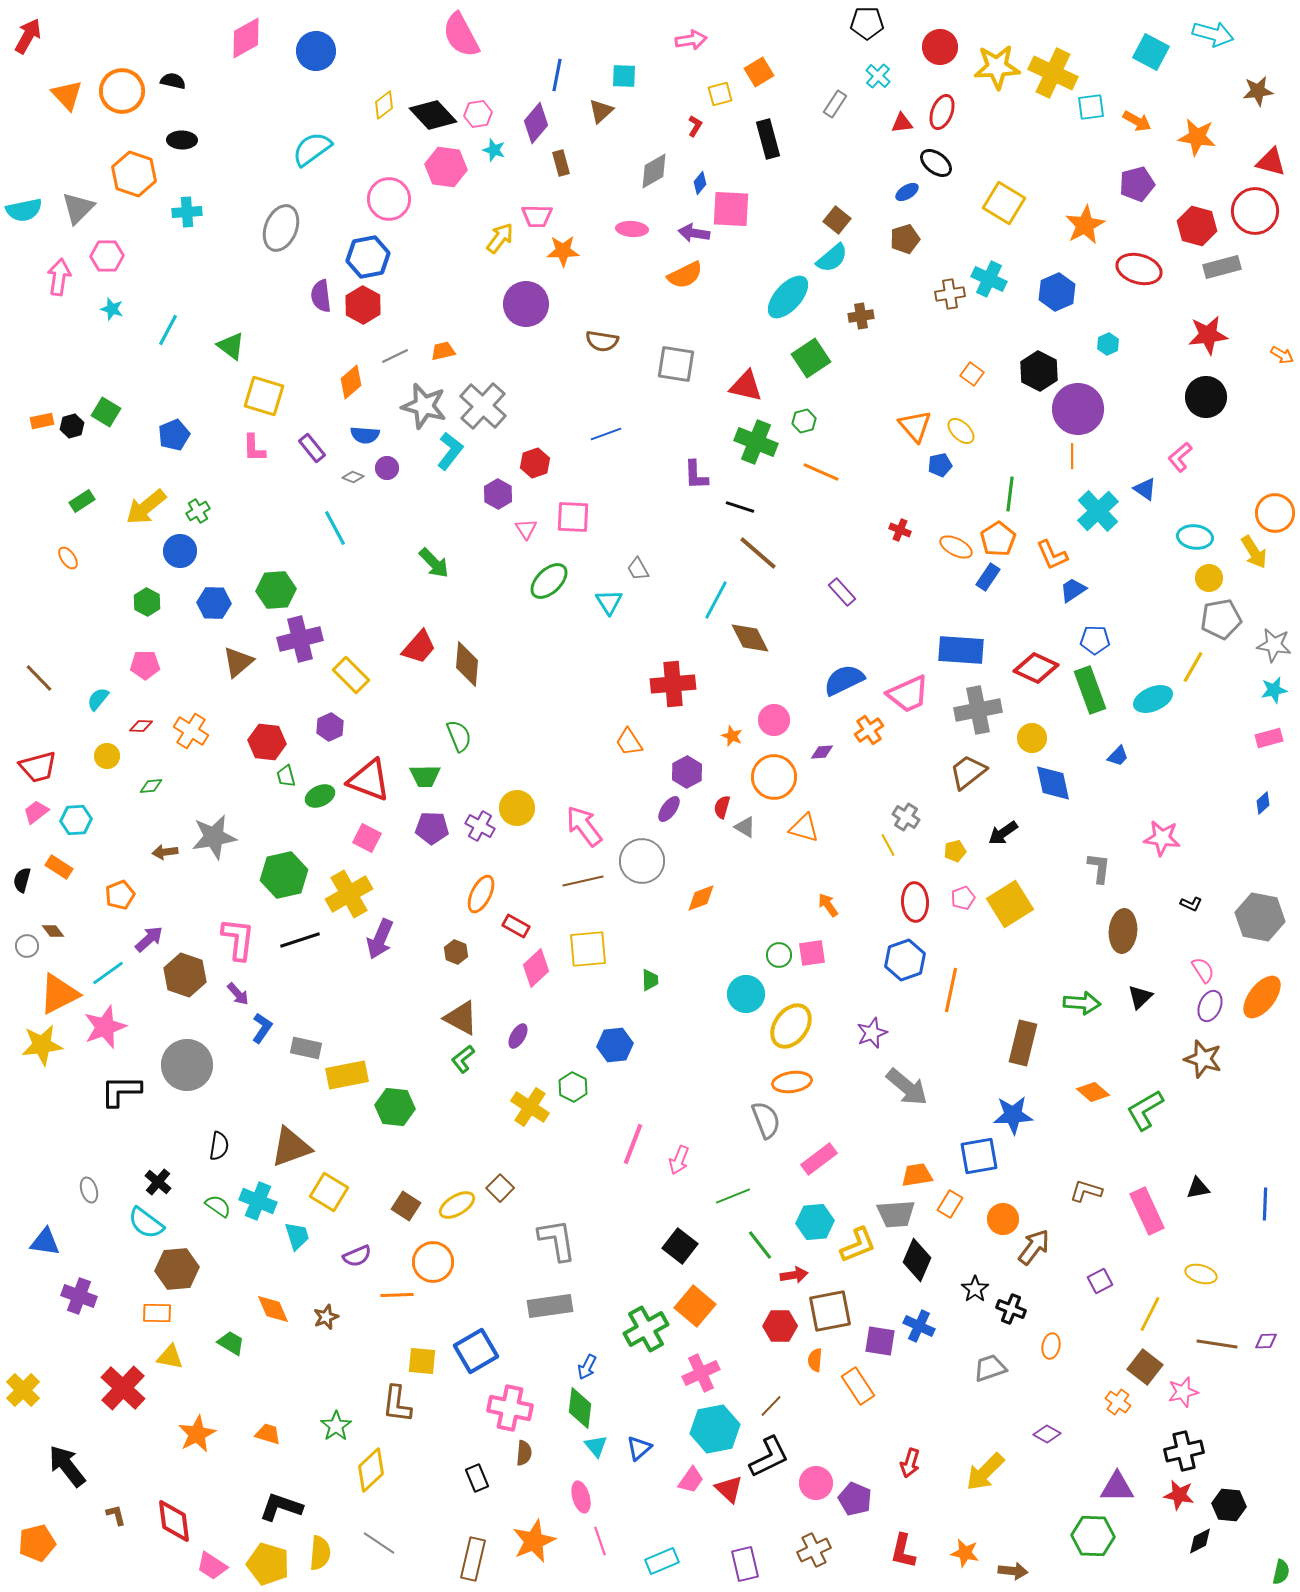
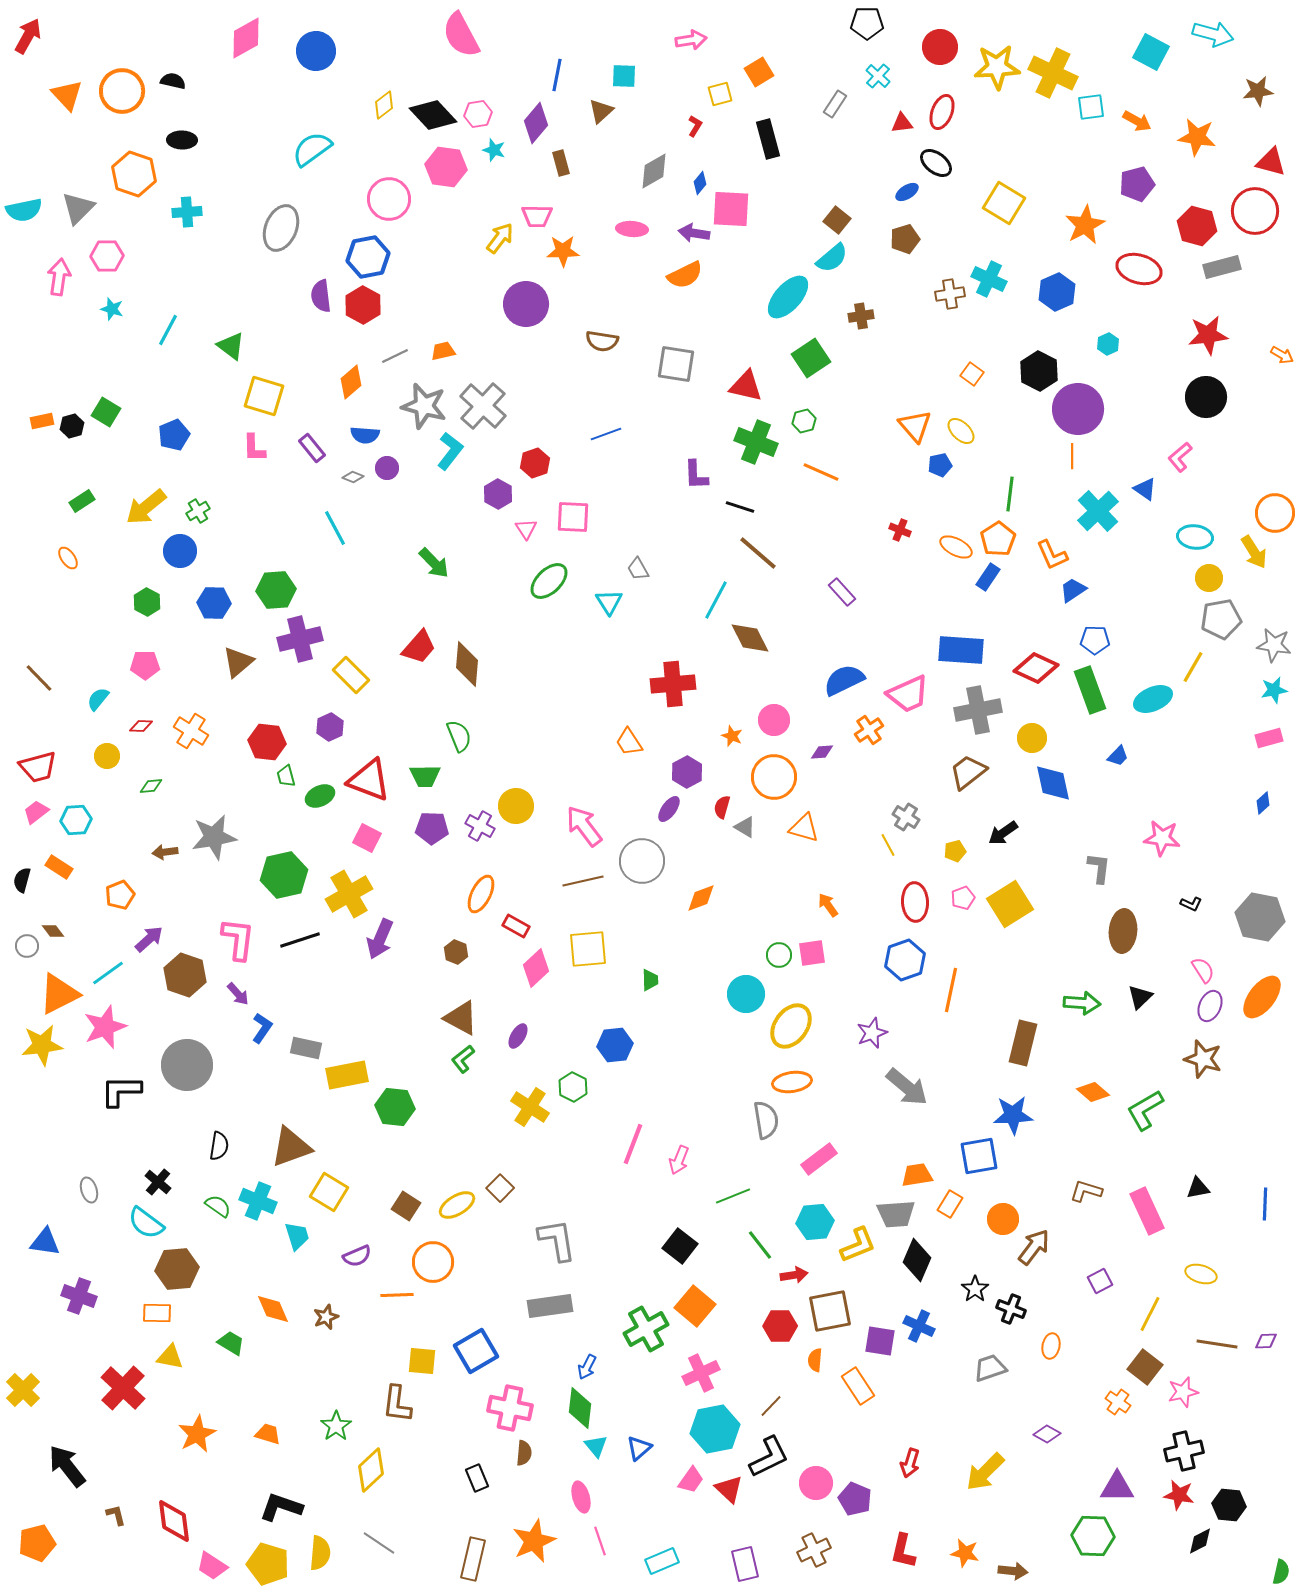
yellow circle at (517, 808): moved 1 px left, 2 px up
gray semicircle at (766, 1120): rotated 12 degrees clockwise
